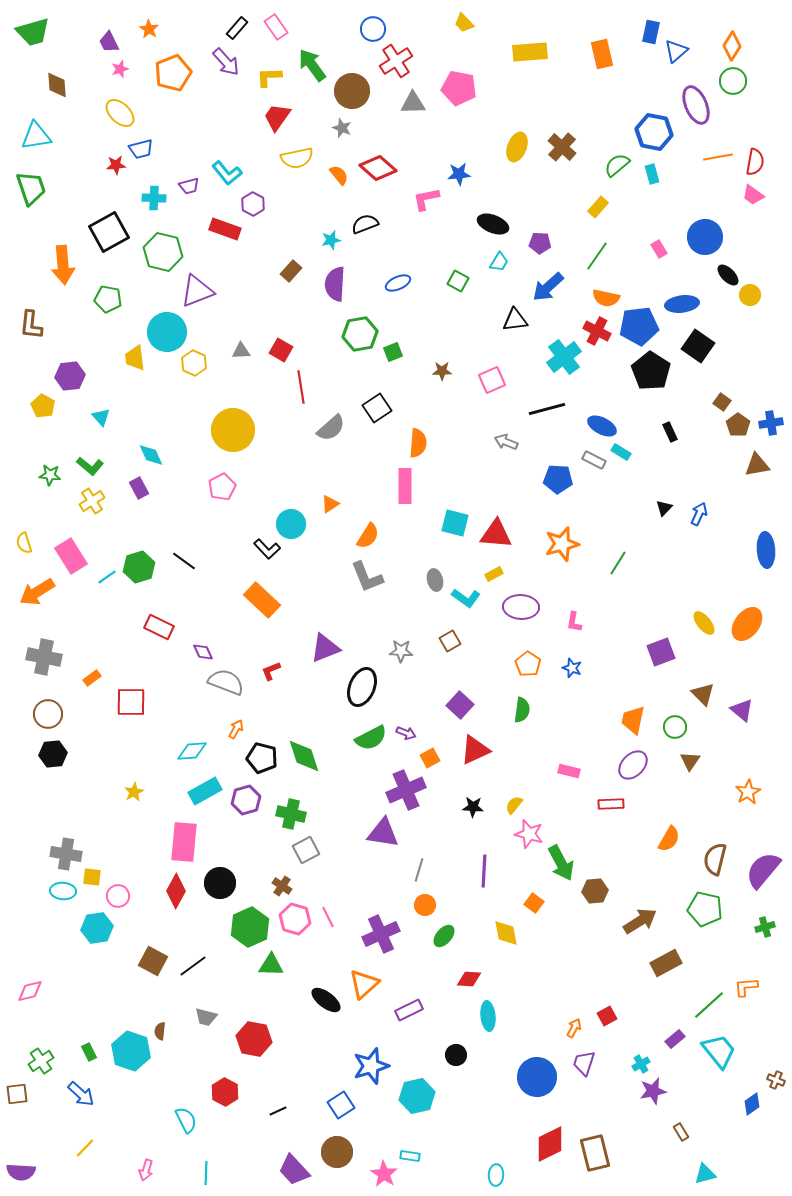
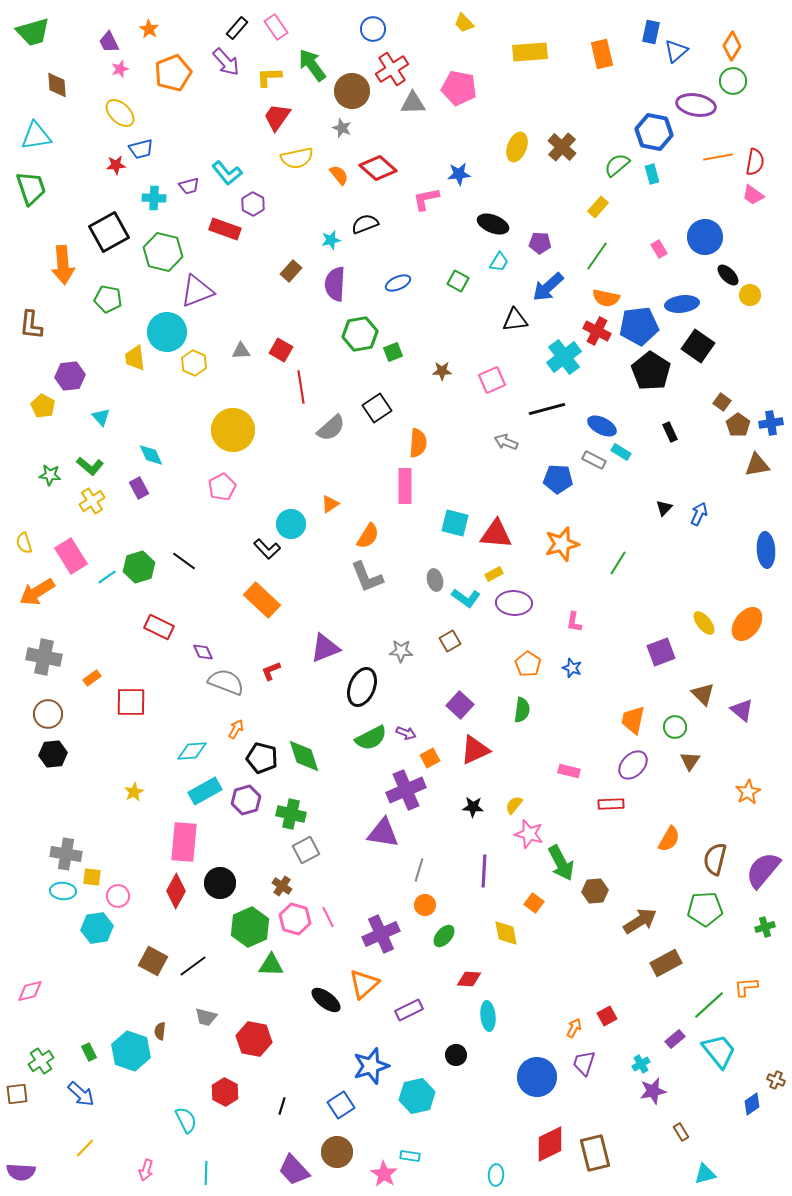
red cross at (396, 61): moved 4 px left, 8 px down
purple ellipse at (696, 105): rotated 57 degrees counterclockwise
purple ellipse at (521, 607): moved 7 px left, 4 px up
green pentagon at (705, 909): rotated 16 degrees counterclockwise
black line at (278, 1111): moved 4 px right, 5 px up; rotated 48 degrees counterclockwise
